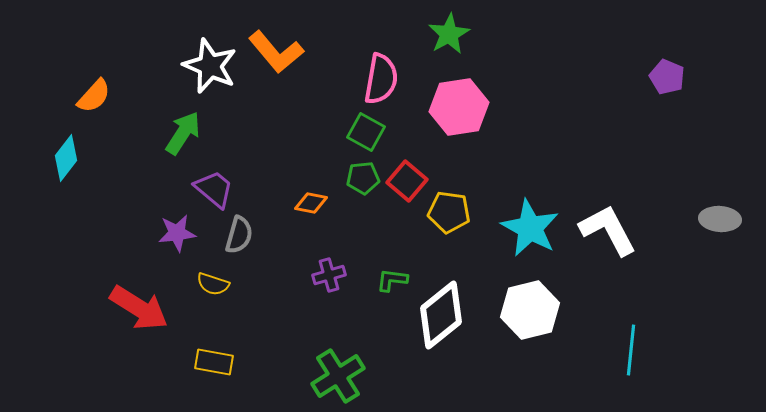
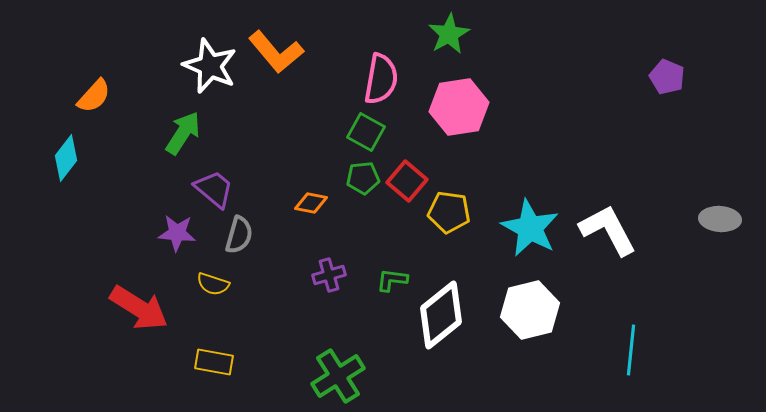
purple star: rotated 12 degrees clockwise
